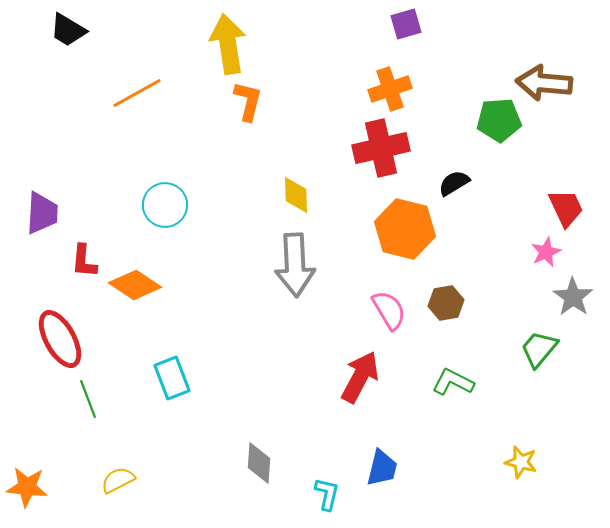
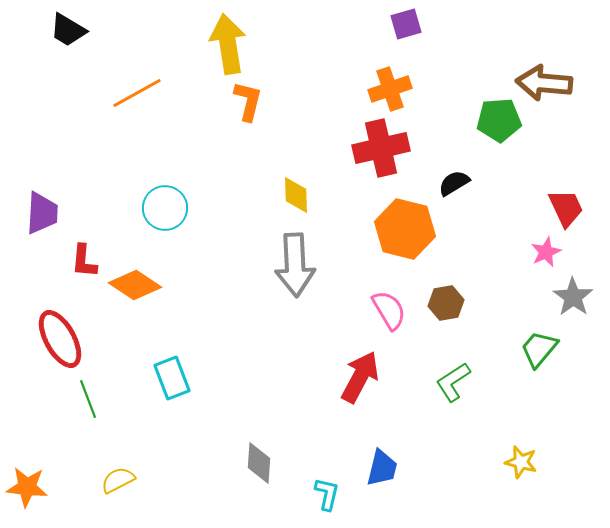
cyan circle: moved 3 px down
green L-shape: rotated 60 degrees counterclockwise
